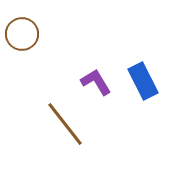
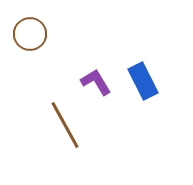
brown circle: moved 8 px right
brown line: moved 1 px down; rotated 9 degrees clockwise
